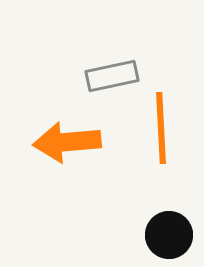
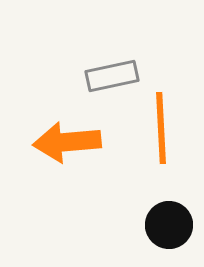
black circle: moved 10 px up
